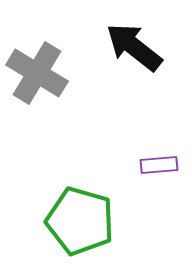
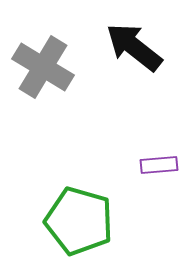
gray cross: moved 6 px right, 6 px up
green pentagon: moved 1 px left
